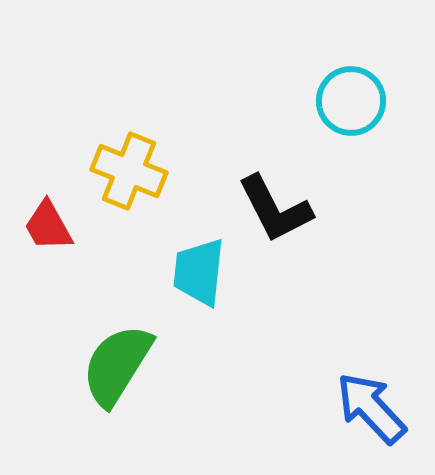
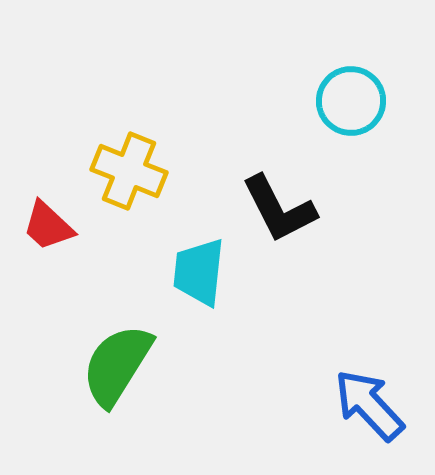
black L-shape: moved 4 px right
red trapezoid: rotated 18 degrees counterclockwise
blue arrow: moved 2 px left, 3 px up
